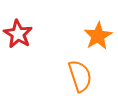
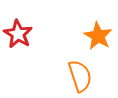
orange star: rotated 12 degrees counterclockwise
